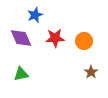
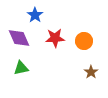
blue star: rotated 14 degrees counterclockwise
purple diamond: moved 2 px left
green triangle: moved 6 px up
